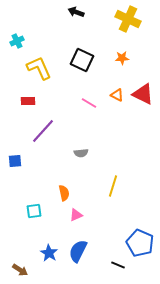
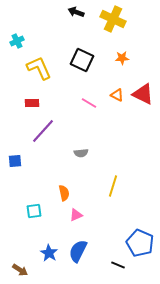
yellow cross: moved 15 px left
red rectangle: moved 4 px right, 2 px down
